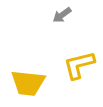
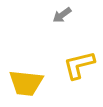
yellow trapezoid: moved 2 px left
